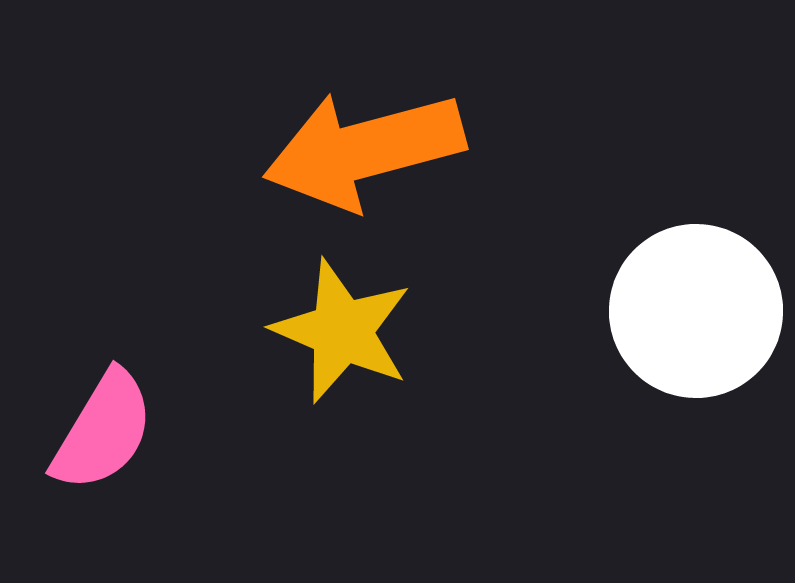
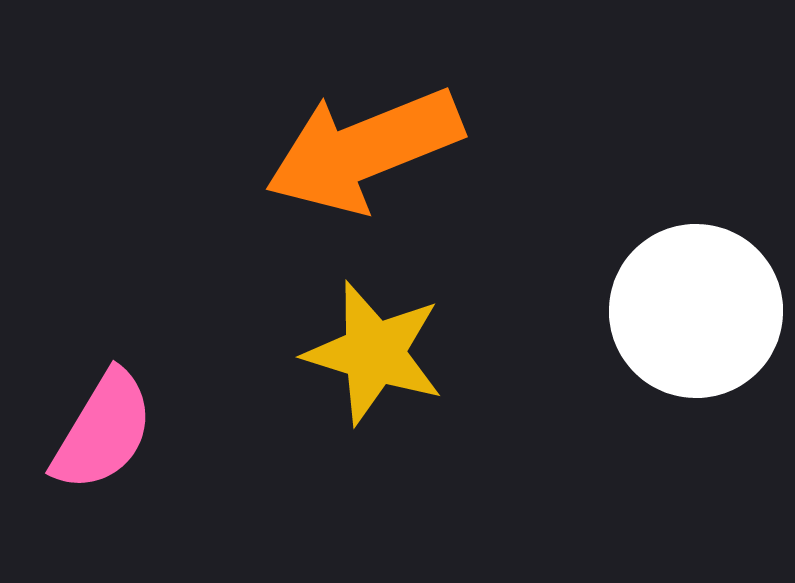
orange arrow: rotated 7 degrees counterclockwise
yellow star: moved 32 px right, 22 px down; rotated 6 degrees counterclockwise
